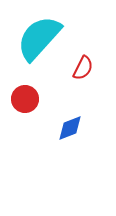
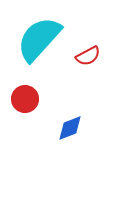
cyan semicircle: moved 1 px down
red semicircle: moved 5 px right, 12 px up; rotated 35 degrees clockwise
